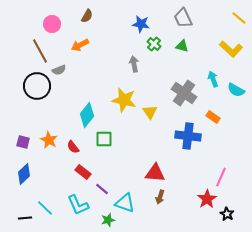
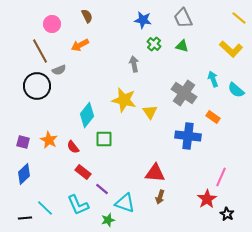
brown semicircle: rotated 56 degrees counterclockwise
blue star: moved 2 px right, 4 px up
cyan semicircle: rotated 12 degrees clockwise
